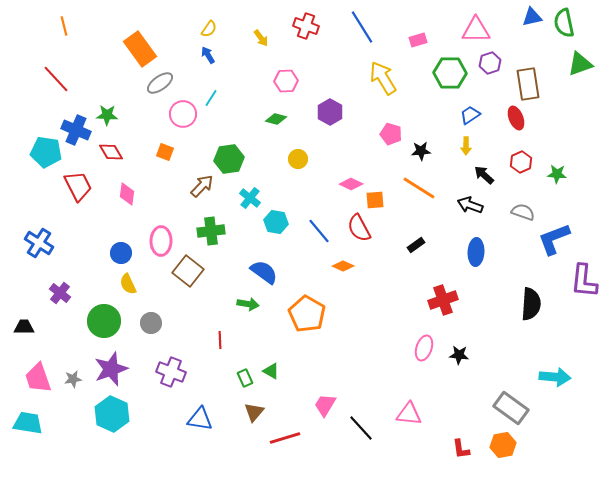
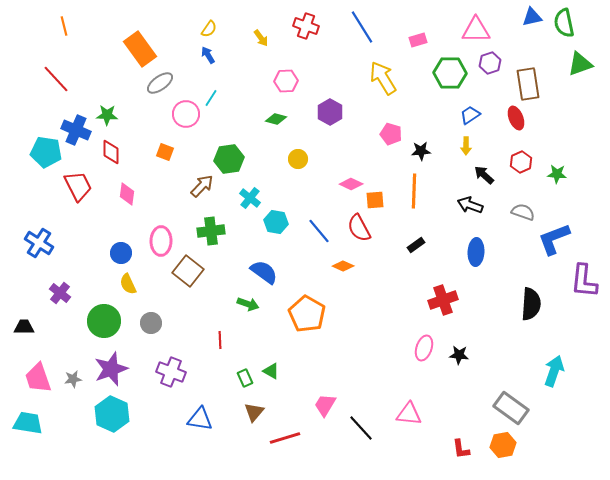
pink circle at (183, 114): moved 3 px right
red diamond at (111, 152): rotated 30 degrees clockwise
orange line at (419, 188): moved 5 px left, 3 px down; rotated 60 degrees clockwise
green arrow at (248, 304): rotated 10 degrees clockwise
cyan arrow at (555, 377): moved 1 px left, 6 px up; rotated 76 degrees counterclockwise
